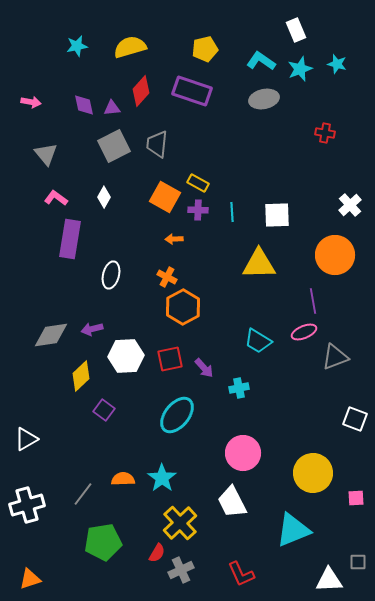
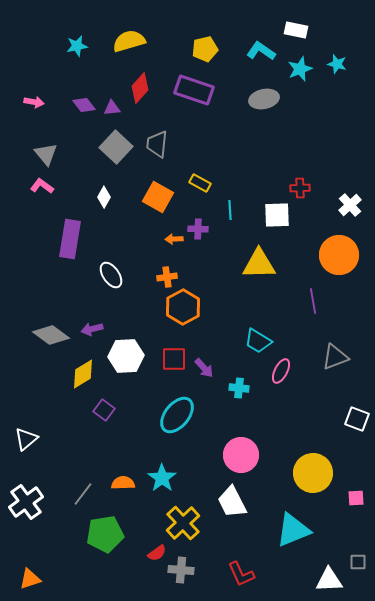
white rectangle at (296, 30): rotated 55 degrees counterclockwise
yellow semicircle at (130, 47): moved 1 px left, 6 px up
cyan L-shape at (261, 61): moved 10 px up
red diamond at (141, 91): moved 1 px left, 3 px up
purple rectangle at (192, 91): moved 2 px right, 1 px up
pink arrow at (31, 102): moved 3 px right
purple diamond at (84, 105): rotated 25 degrees counterclockwise
red cross at (325, 133): moved 25 px left, 55 px down; rotated 12 degrees counterclockwise
gray square at (114, 146): moved 2 px right, 1 px down; rotated 20 degrees counterclockwise
yellow rectangle at (198, 183): moved 2 px right
orange square at (165, 197): moved 7 px left
pink L-shape at (56, 198): moved 14 px left, 12 px up
purple cross at (198, 210): moved 19 px down
cyan line at (232, 212): moved 2 px left, 2 px up
orange circle at (335, 255): moved 4 px right
white ellipse at (111, 275): rotated 48 degrees counterclockwise
orange cross at (167, 277): rotated 36 degrees counterclockwise
pink ellipse at (304, 332): moved 23 px left, 39 px down; rotated 40 degrees counterclockwise
gray diamond at (51, 335): rotated 45 degrees clockwise
red square at (170, 359): moved 4 px right; rotated 12 degrees clockwise
yellow diamond at (81, 376): moved 2 px right, 2 px up; rotated 12 degrees clockwise
cyan cross at (239, 388): rotated 18 degrees clockwise
white square at (355, 419): moved 2 px right
white triangle at (26, 439): rotated 10 degrees counterclockwise
pink circle at (243, 453): moved 2 px left, 2 px down
orange semicircle at (123, 479): moved 4 px down
white cross at (27, 505): moved 1 px left, 3 px up; rotated 20 degrees counterclockwise
yellow cross at (180, 523): moved 3 px right
green pentagon at (103, 542): moved 2 px right, 8 px up
red semicircle at (157, 553): rotated 24 degrees clockwise
gray cross at (181, 570): rotated 30 degrees clockwise
